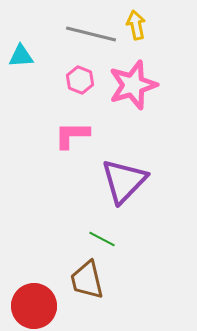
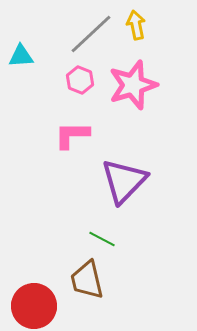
gray line: rotated 57 degrees counterclockwise
